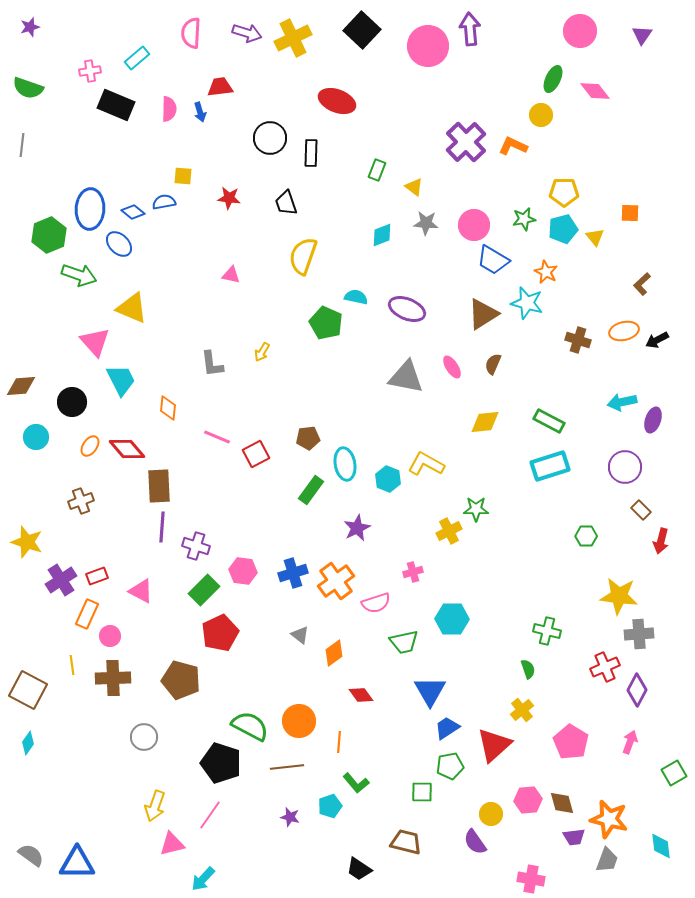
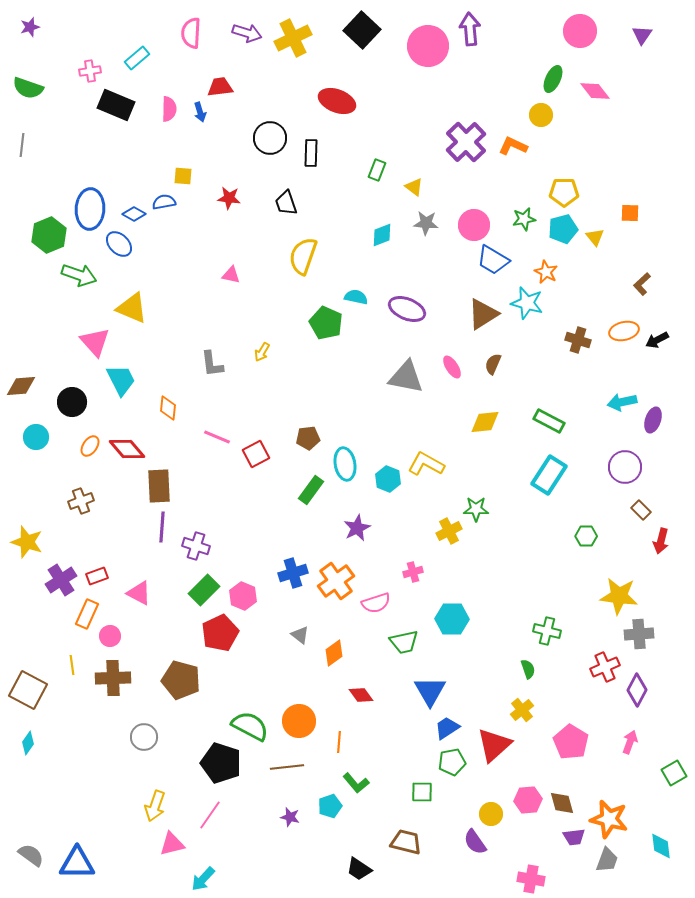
blue diamond at (133, 212): moved 1 px right, 2 px down; rotated 10 degrees counterclockwise
cyan rectangle at (550, 466): moved 1 px left, 9 px down; rotated 39 degrees counterclockwise
pink hexagon at (243, 571): moved 25 px down; rotated 16 degrees clockwise
pink triangle at (141, 591): moved 2 px left, 2 px down
green pentagon at (450, 766): moved 2 px right, 4 px up
